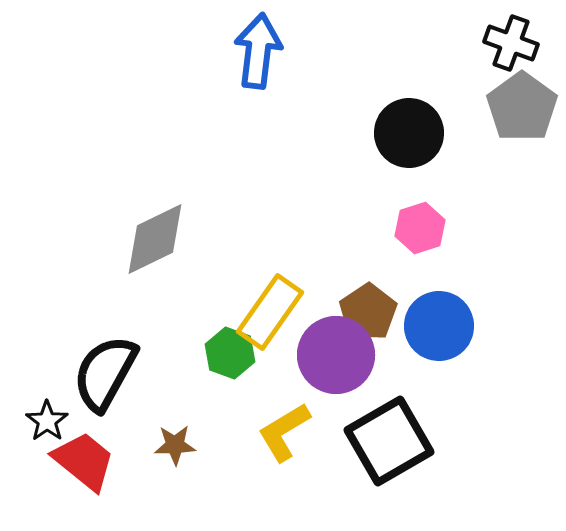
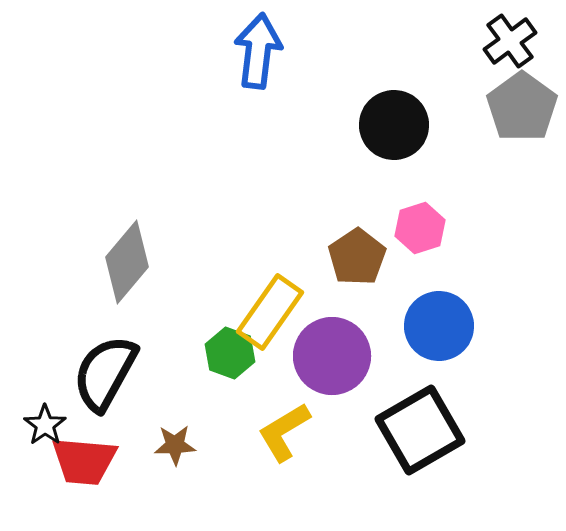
black cross: moved 1 px left, 2 px up; rotated 34 degrees clockwise
black circle: moved 15 px left, 8 px up
gray diamond: moved 28 px left, 23 px down; rotated 24 degrees counterclockwise
brown pentagon: moved 11 px left, 55 px up
purple circle: moved 4 px left, 1 px down
black star: moved 2 px left, 4 px down
black square: moved 31 px right, 11 px up
red trapezoid: rotated 146 degrees clockwise
